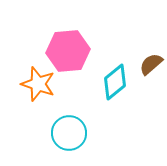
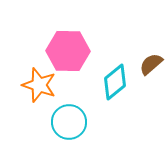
pink hexagon: rotated 6 degrees clockwise
orange star: moved 1 px right, 1 px down
cyan circle: moved 11 px up
